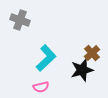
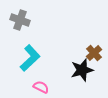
brown cross: moved 2 px right
cyan L-shape: moved 16 px left
pink semicircle: rotated 140 degrees counterclockwise
